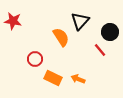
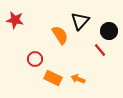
red star: moved 2 px right, 1 px up
black circle: moved 1 px left, 1 px up
orange semicircle: moved 1 px left, 2 px up
